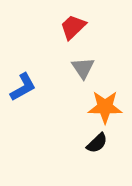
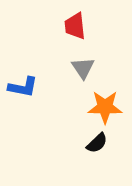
red trapezoid: moved 2 px right, 1 px up; rotated 52 degrees counterclockwise
blue L-shape: rotated 40 degrees clockwise
